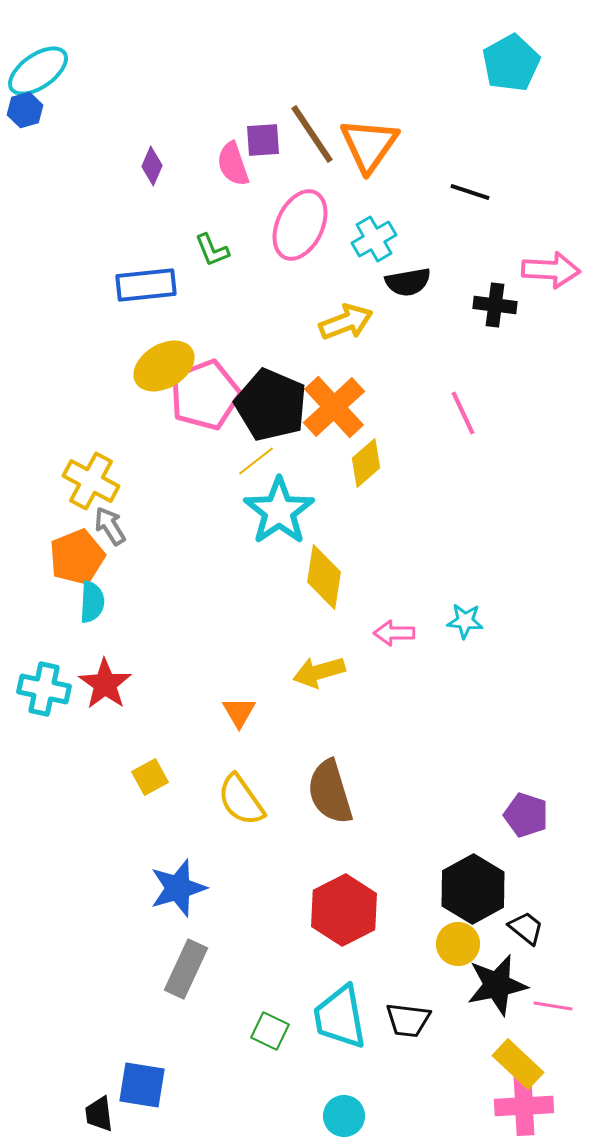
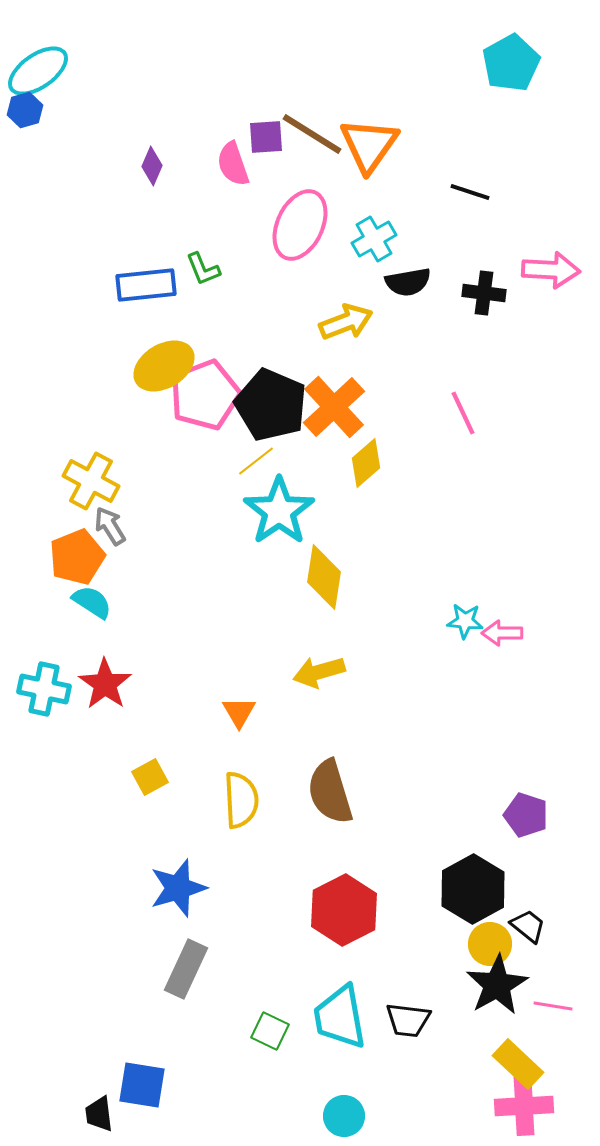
brown line at (312, 134): rotated 24 degrees counterclockwise
purple square at (263, 140): moved 3 px right, 3 px up
green L-shape at (212, 250): moved 9 px left, 19 px down
black cross at (495, 305): moved 11 px left, 12 px up
cyan semicircle at (92, 602): rotated 60 degrees counterclockwise
pink arrow at (394, 633): moved 108 px right
yellow semicircle at (241, 800): rotated 148 degrees counterclockwise
black trapezoid at (526, 928): moved 2 px right, 2 px up
yellow circle at (458, 944): moved 32 px right
black star at (497, 985): rotated 18 degrees counterclockwise
